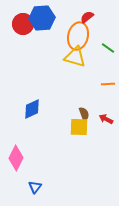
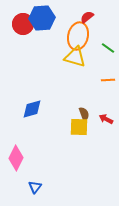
orange line: moved 4 px up
blue diamond: rotated 10 degrees clockwise
